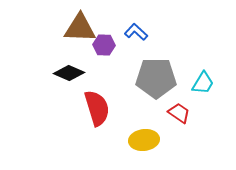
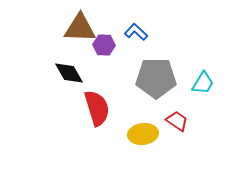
black diamond: rotated 36 degrees clockwise
red trapezoid: moved 2 px left, 8 px down
yellow ellipse: moved 1 px left, 6 px up
